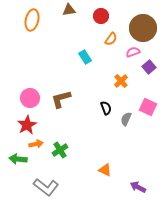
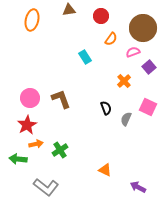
orange cross: moved 3 px right
brown L-shape: rotated 85 degrees clockwise
